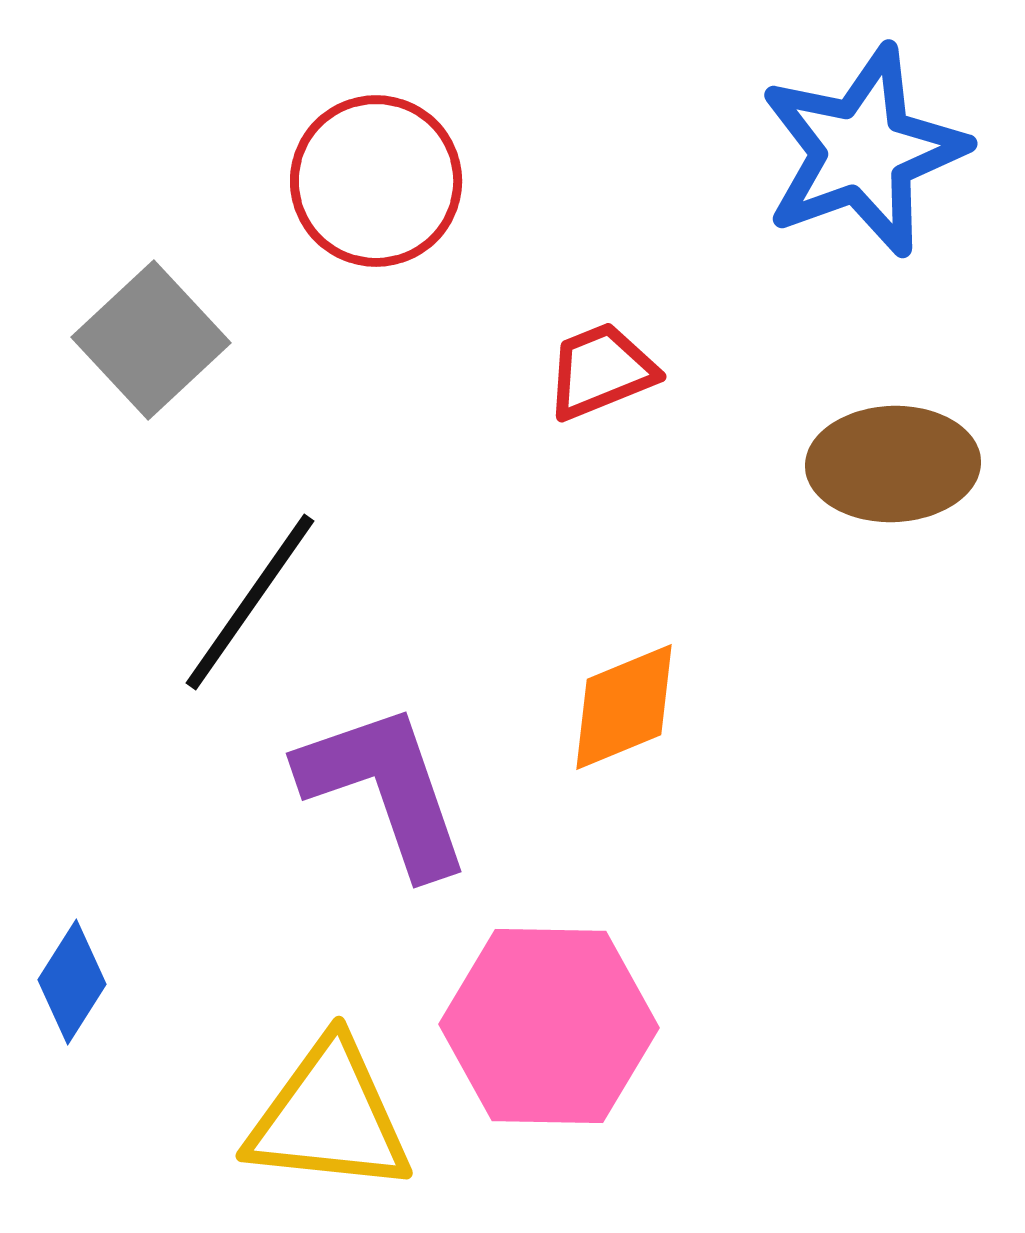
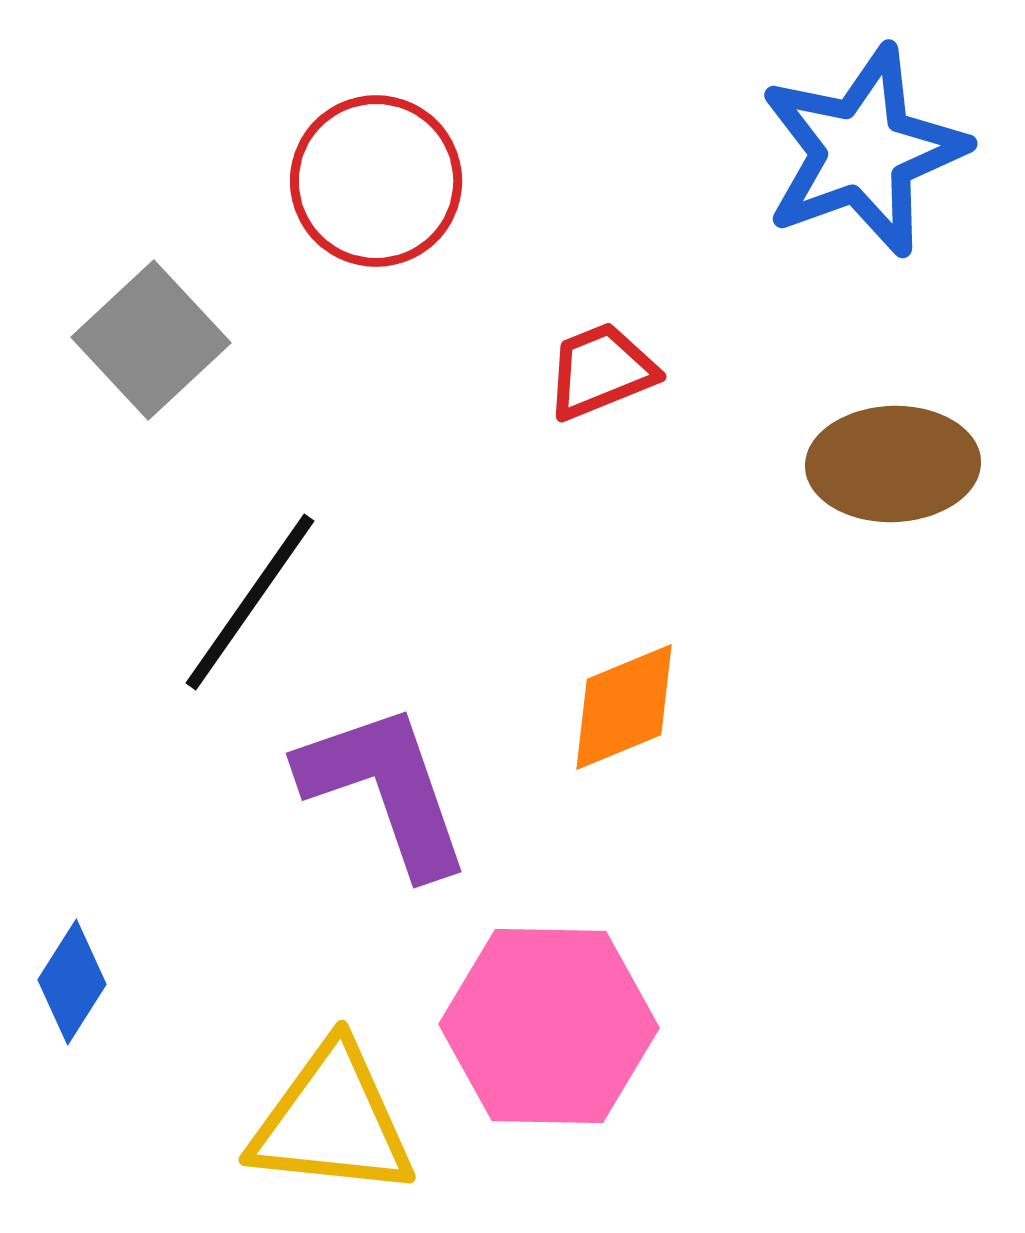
yellow triangle: moved 3 px right, 4 px down
